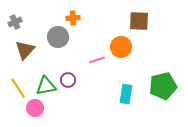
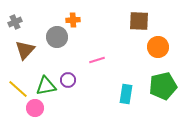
orange cross: moved 2 px down
gray circle: moved 1 px left
orange circle: moved 37 px right
yellow line: moved 1 px down; rotated 15 degrees counterclockwise
